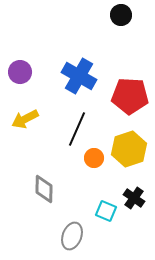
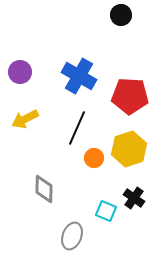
black line: moved 1 px up
